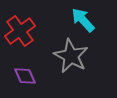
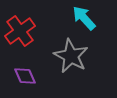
cyan arrow: moved 1 px right, 2 px up
